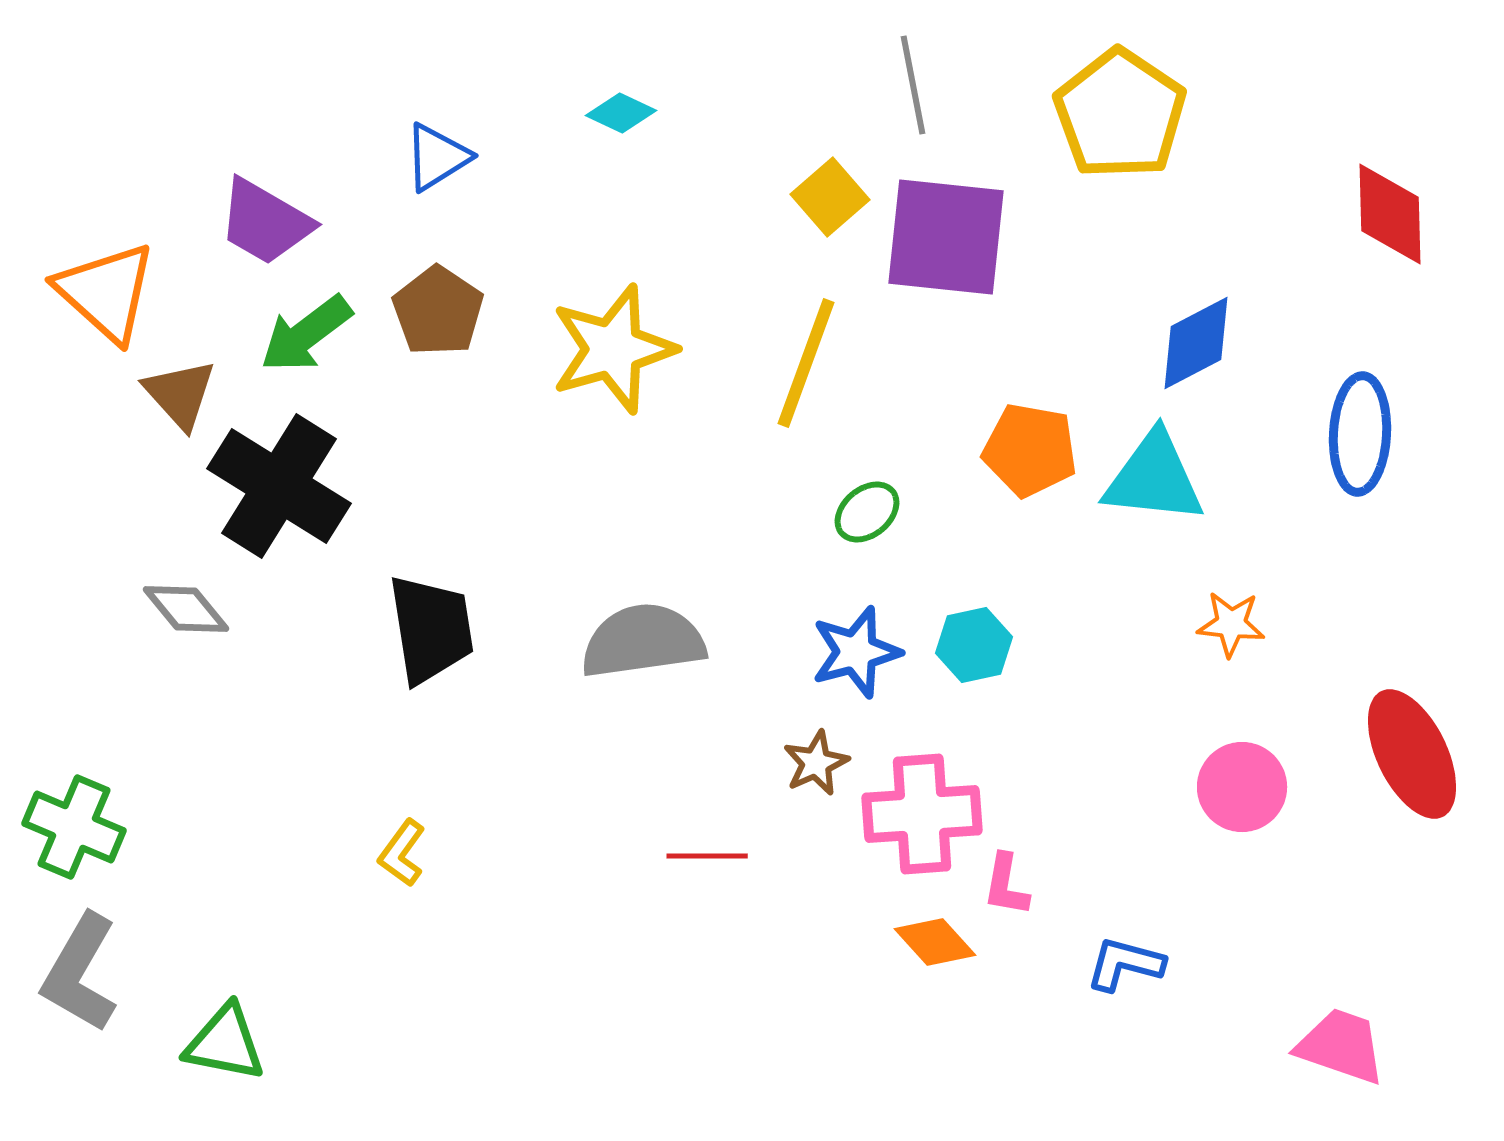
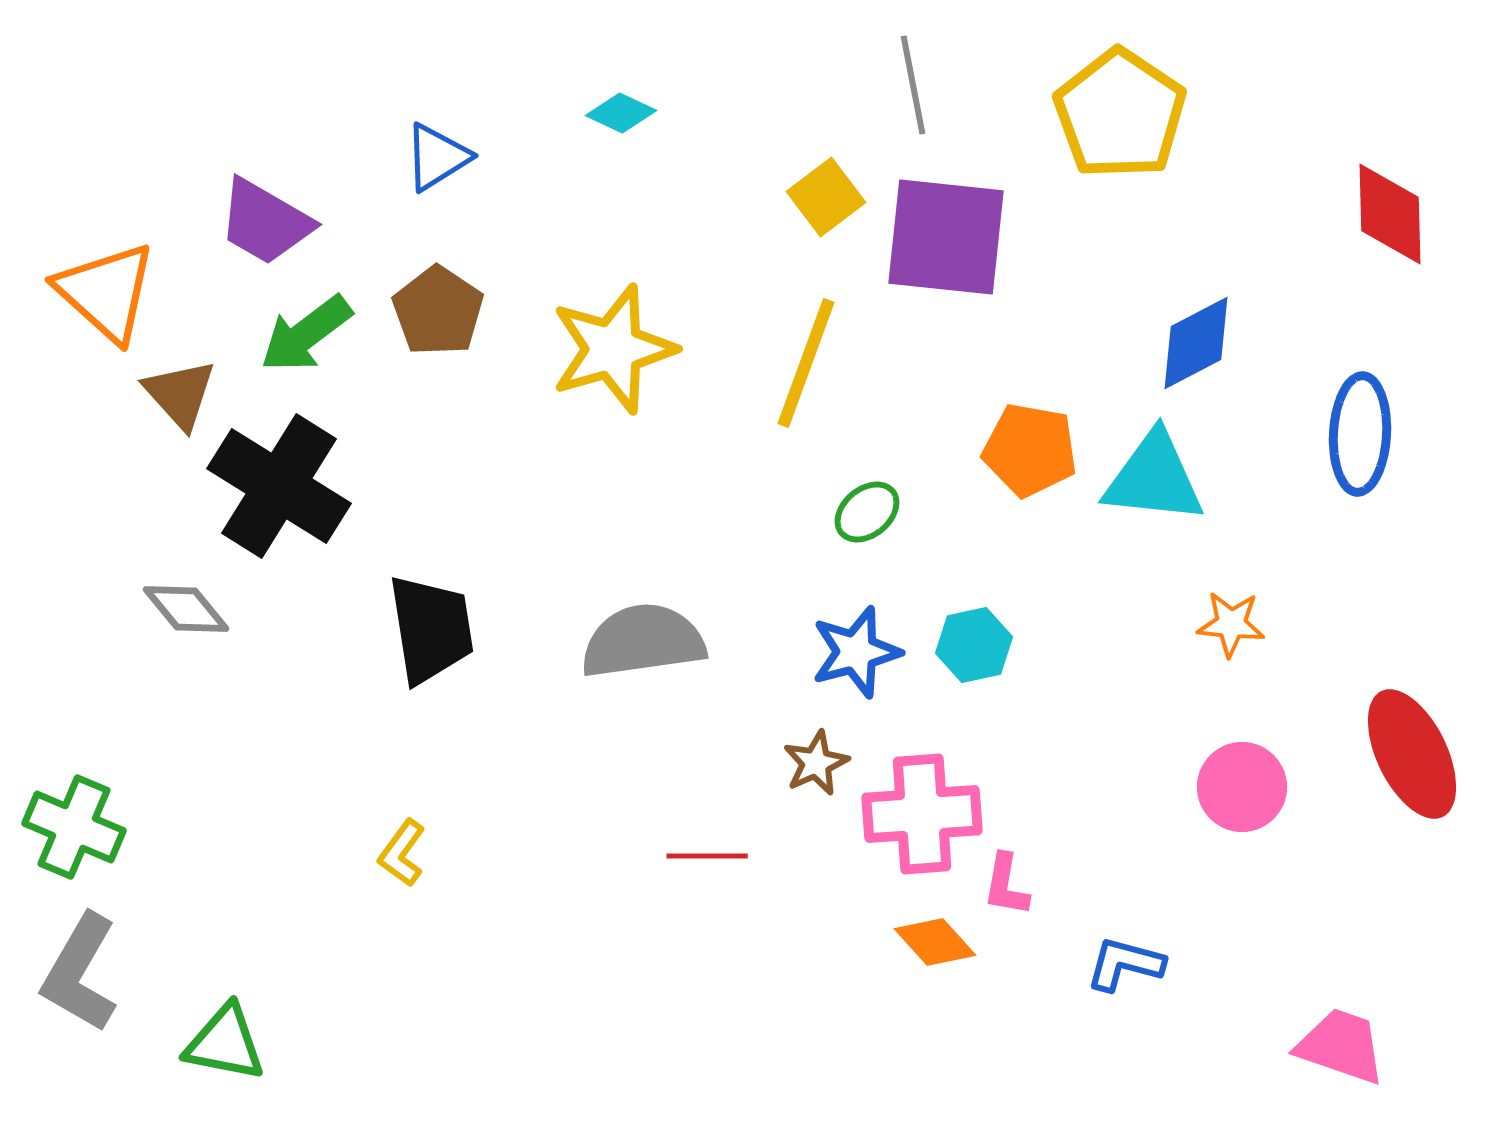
yellow square: moved 4 px left; rotated 4 degrees clockwise
